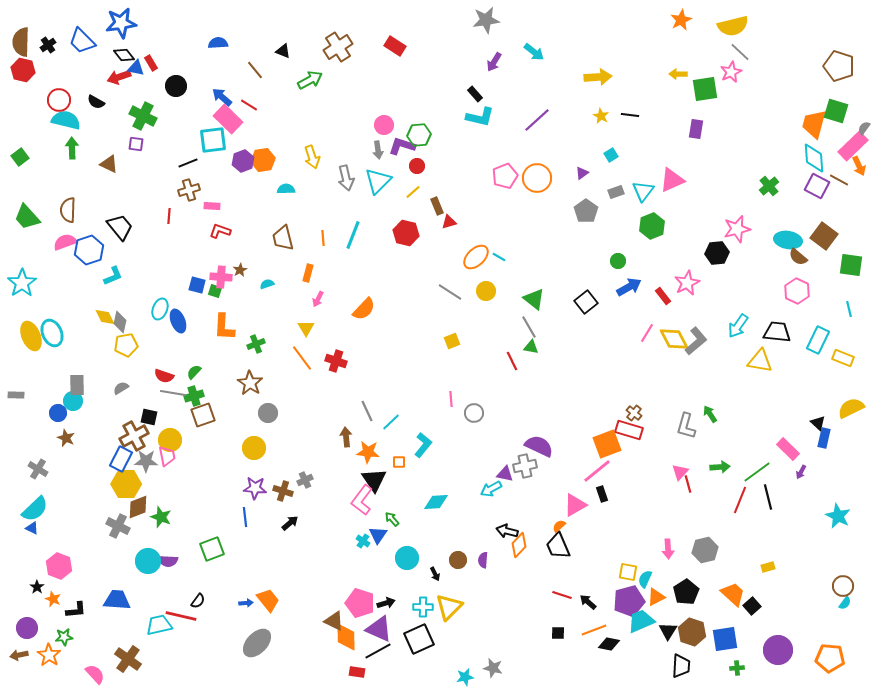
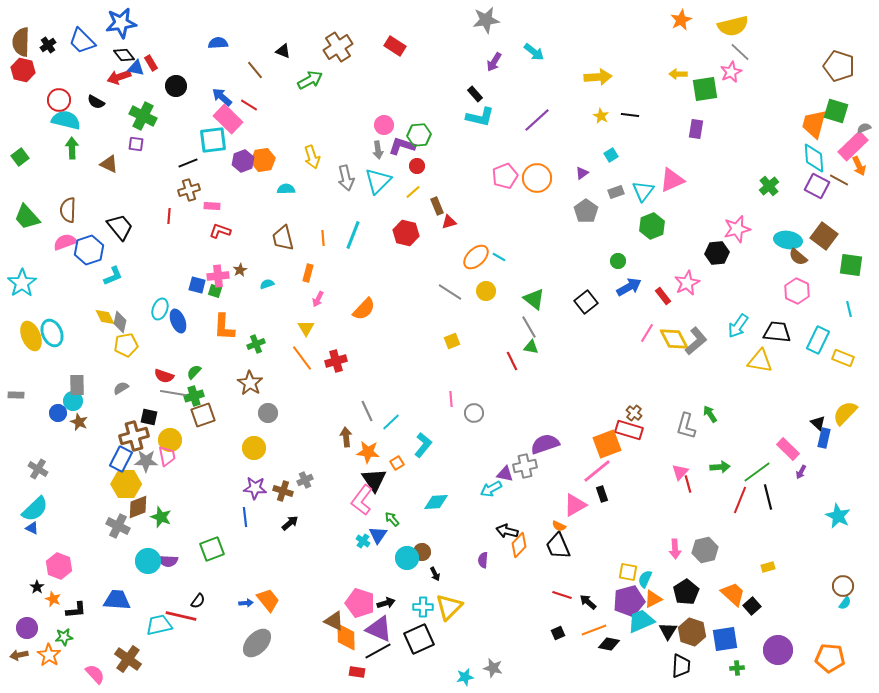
gray semicircle at (864, 128): rotated 32 degrees clockwise
pink cross at (221, 277): moved 3 px left, 1 px up; rotated 10 degrees counterclockwise
red cross at (336, 361): rotated 35 degrees counterclockwise
yellow semicircle at (851, 408): moved 6 px left, 5 px down; rotated 20 degrees counterclockwise
brown cross at (134, 436): rotated 12 degrees clockwise
brown star at (66, 438): moved 13 px right, 16 px up
purple semicircle at (539, 446): moved 6 px right, 2 px up; rotated 44 degrees counterclockwise
orange square at (399, 462): moved 2 px left, 1 px down; rotated 32 degrees counterclockwise
orange semicircle at (559, 526): rotated 112 degrees counterclockwise
pink arrow at (668, 549): moved 7 px right
brown circle at (458, 560): moved 36 px left, 8 px up
orange triangle at (656, 597): moved 3 px left, 2 px down
black square at (558, 633): rotated 24 degrees counterclockwise
